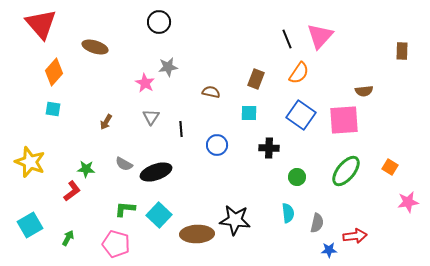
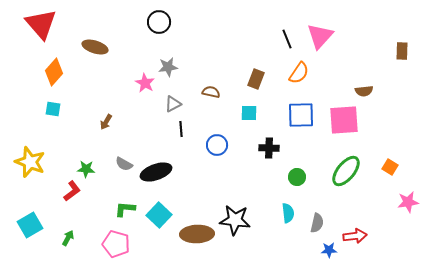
blue square at (301, 115): rotated 36 degrees counterclockwise
gray triangle at (151, 117): moved 22 px right, 13 px up; rotated 30 degrees clockwise
